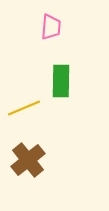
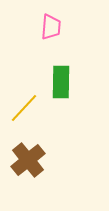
green rectangle: moved 1 px down
yellow line: rotated 24 degrees counterclockwise
